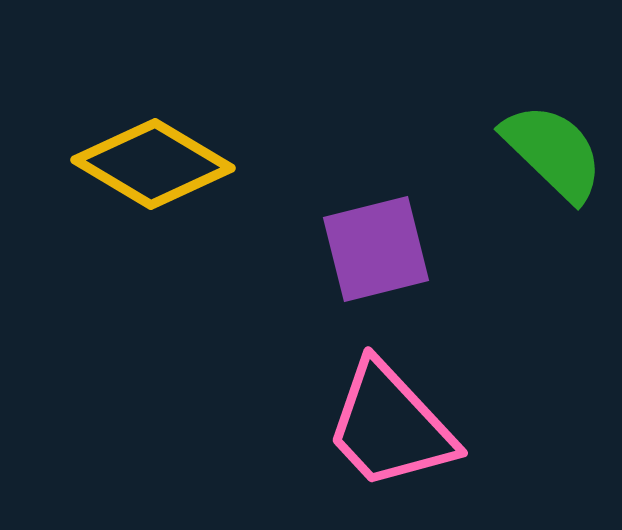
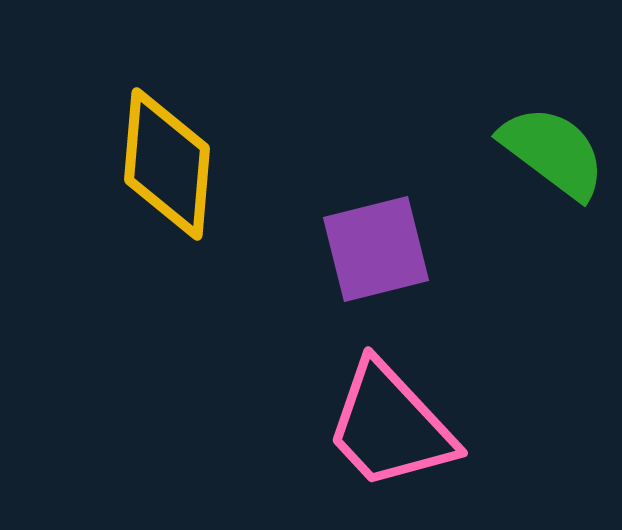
green semicircle: rotated 7 degrees counterclockwise
yellow diamond: moved 14 px right; rotated 64 degrees clockwise
